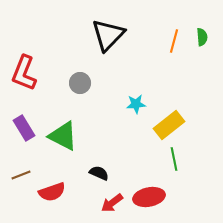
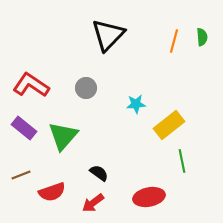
red L-shape: moved 7 px right, 12 px down; rotated 102 degrees clockwise
gray circle: moved 6 px right, 5 px down
purple rectangle: rotated 20 degrees counterclockwise
green triangle: rotated 44 degrees clockwise
green line: moved 8 px right, 2 px down
black semicircle: rotated 12 degrees clockwise
red arrow: moved 19 px left
